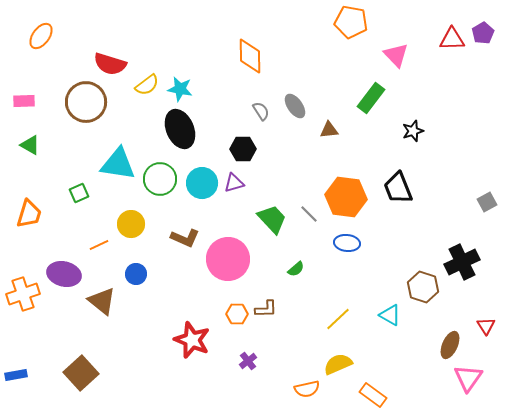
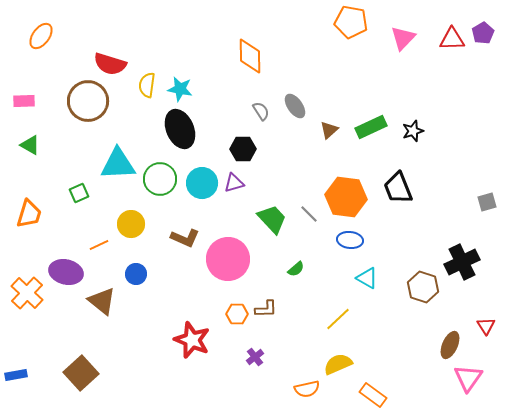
pink triangle at (396, 55): moved 7 px right, 17 px up; rotated 28 degrees clockwise
yellow semicircle at (147, 85): rotated 135 degrees clockwise
green rectangle at (371, 98): moved 29 px down; rotated 28 degrees clockwise
brown circle at (86, 102): moved 2 px right, 1 px up
brown triangle at (329, 130): rotated 36 degrees counterclockwise
cyan triangle at (118, 164): rotated 12 degrees counterclockwise
gray square at (487, 202): rotated 12 degrees clockwise
blue ellipse at (347, 243): moved 3 px right, 3 px up
purple ellipse at (64, 274): moved 2 px right, 2 px up
orange cross at (23, 294): moved 4 px right, 1 px up; rotated 28 degrees counterclockwise
cyan triangle at (390, 315): moved 23 px left, 37 px up
purple cross at (248, 361): moved 7 px right, 4 px up
